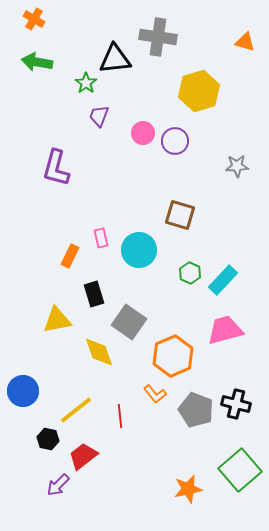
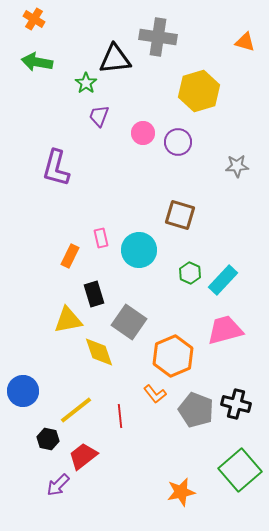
purple circle: moved 3 px right, 1 px down
yellow triangle: moved 11 px right
orange star: moved 7 px left, 3 px down
